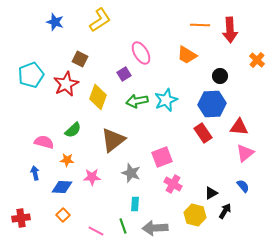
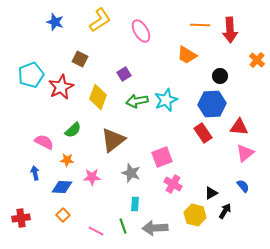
pink ellipse: moved 22 px up
red star: moved 5 px left, 3 px down
pink semicircle: rotated 12 degrees clockwise
